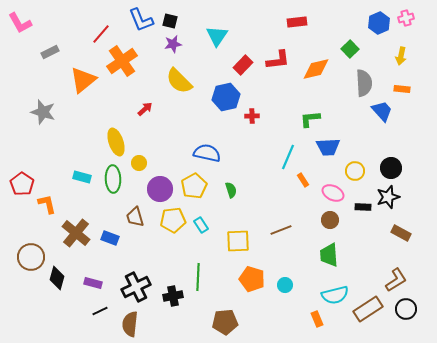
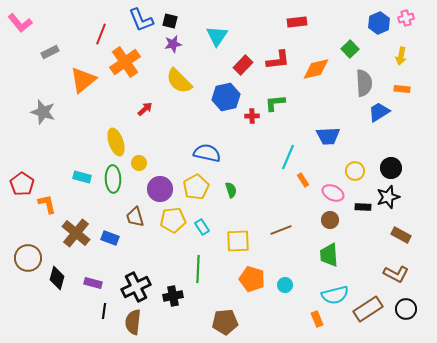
pink L-shape at (20, 23): rotated 10 degrees counterclockwise
red line at (101, 34): rotated 20 degrees counterclockwise
orange cross at (122, 61): moved 3 px right, 1 px down
blue trapezoid at (382, 111): moved 3 px left, 1 px down; rotated 80 degrees counterclockwise
green L-shape at (310, 119): moved 35 px left, 16 px up
blue trapezoid at (328, 147): moved 11 px up
yellow pentagon at (194, 186): moved 2 px right, 1 px down
cyan rectangle at (201, 225): moved 1 px right, 2 px down
brown rectangle at (401, 233): moved 2 px down
brown circle at (31, 257): moved 3 px left, 1 px down
green line at (198, 277): moved 8 px up
brown L-shape at (396, 280): moved 6 px up; rotated 60 degrees clockwise
black line at (100, 311): moved 4 px right; rotated 56 degrees counterclockwise
brown semicircle at (130, 324): moved 3 px right, 2 px up
